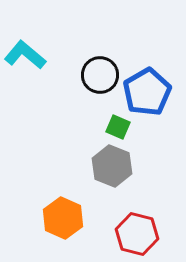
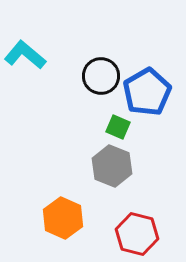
black circle: moved 1 px right, 1 px down
